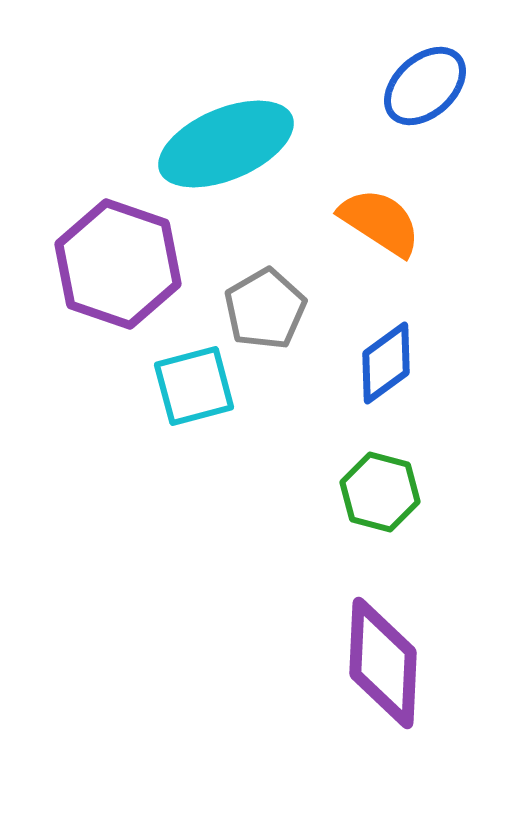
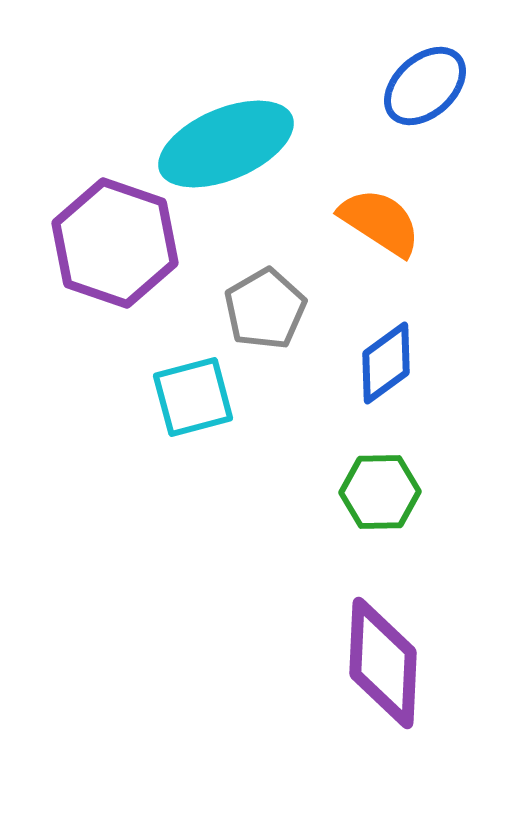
purple hexagon: moved 3 px left, 21 px up
cyan square: moved 1 px left, 11 px down
green hexagon: rotated 16 degrees counterclockwise
